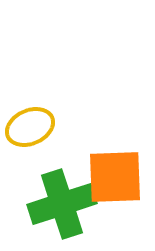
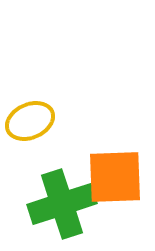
yellow ellipse: moved 6 px up
